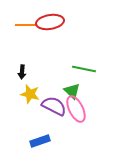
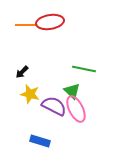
black arrow: rotated 40 degrees clockwise
blue rectangle: rotated 36 degrees clockwise
